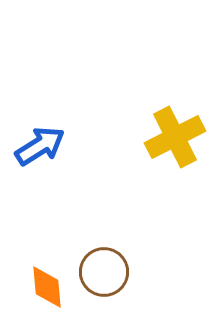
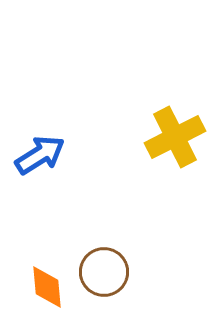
blue arrow: moved 9 px down
